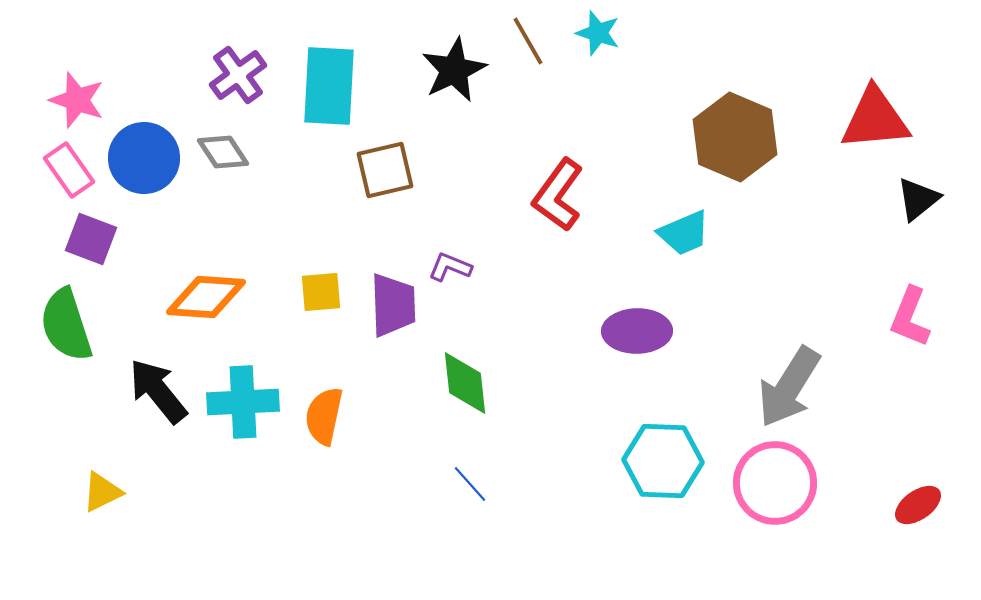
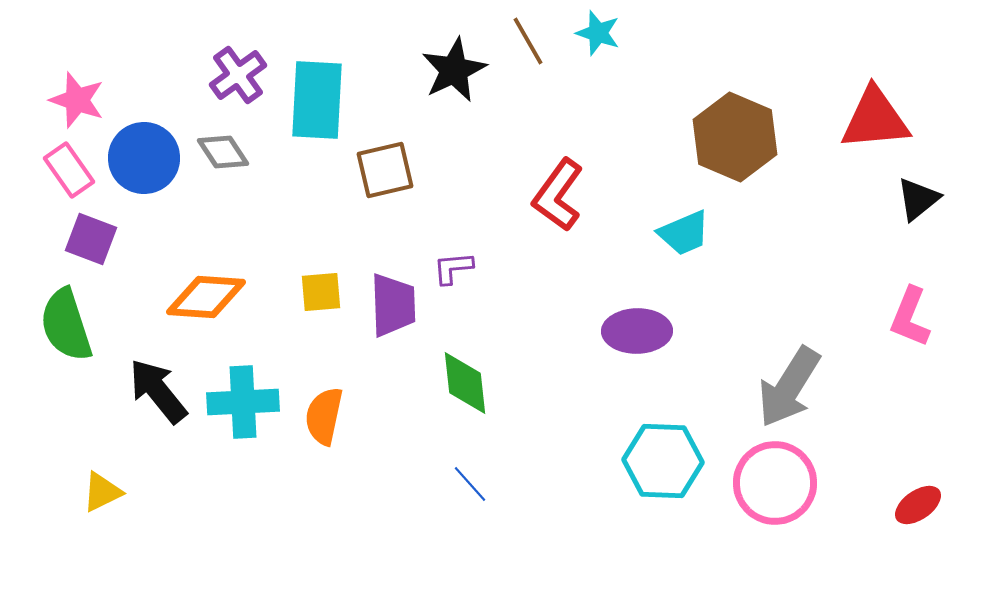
cyan rectangle: moved 12 px left, 14 px down
purple L-shape: moved 3 px right, 1 px down; rotated 27 degrees counterclockwise
